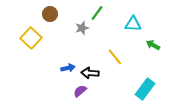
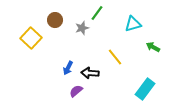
brown circle: moved 5 px right, 6 px down
cyan triangle: rotated 18 degrees counterclockwise
green arrow: moved 2 px down
blue arrow: rotated 128 degrees clockwise
purple semicircle: moved 4 px left
